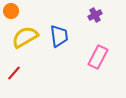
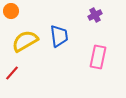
yellow semicircle: moved 4 px down
pink rectangle: rotated 15 degrees counterclockwise
red line: moved 2 px left
